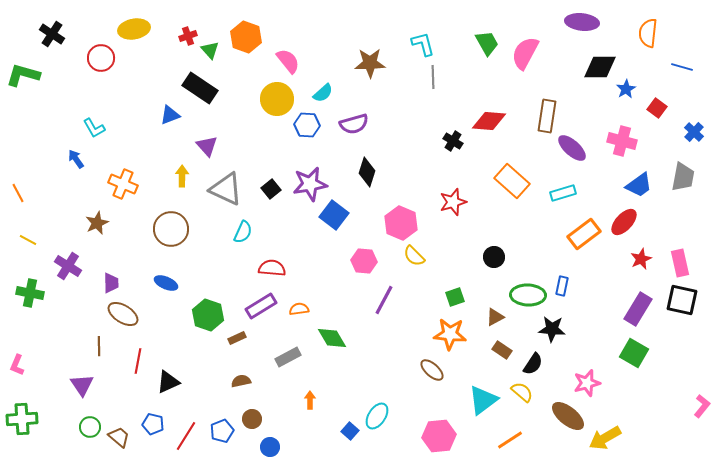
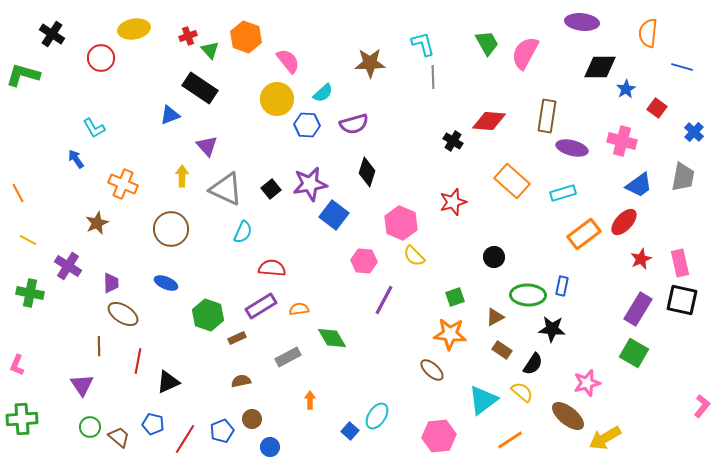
purple ellipse at (572, 148): rotated 28 degrees counterclockwise
red line at (186, 436): moved 1 px left, 3 px down
